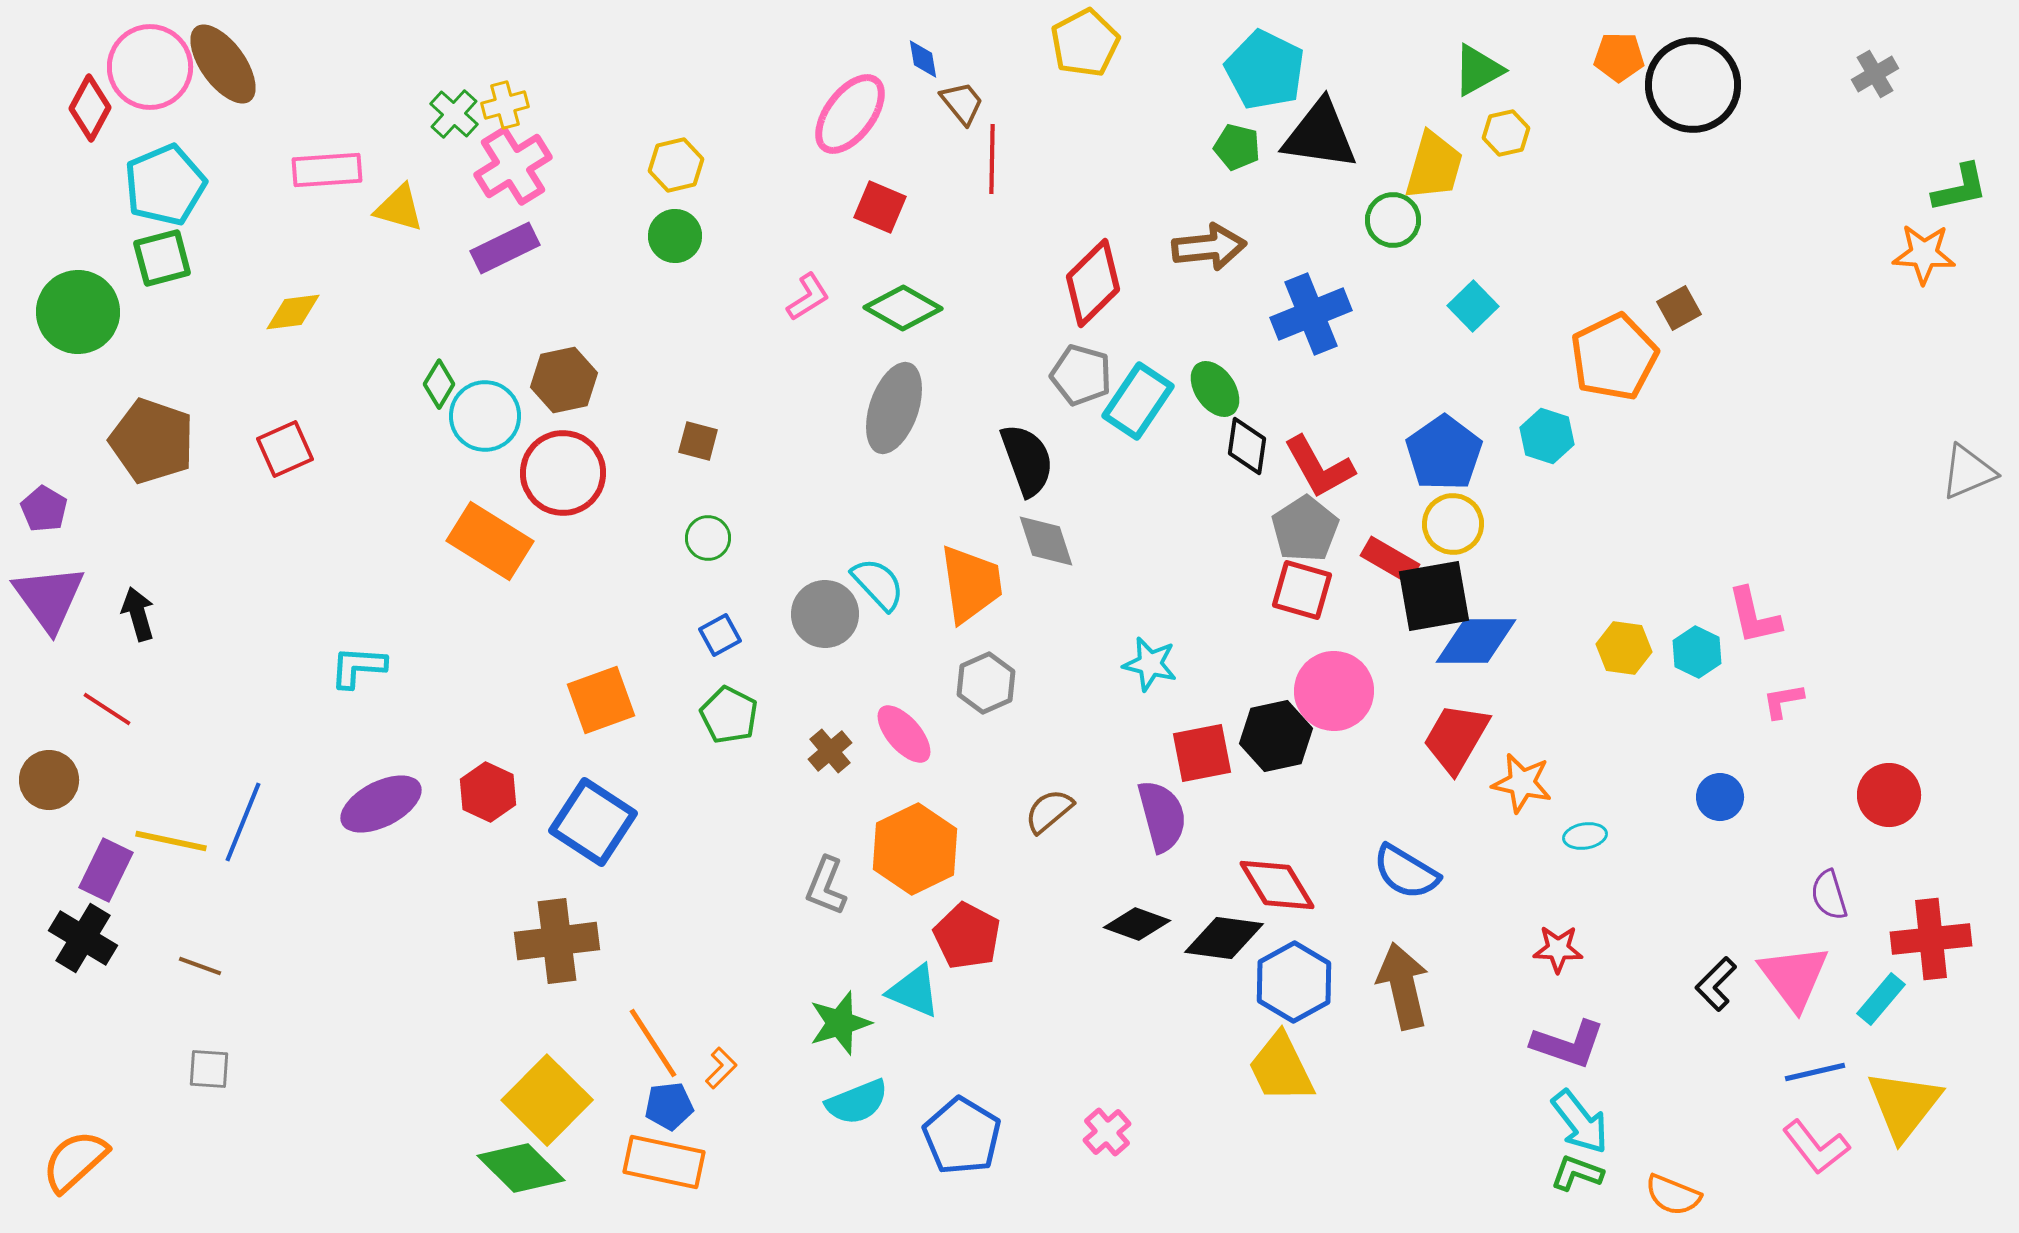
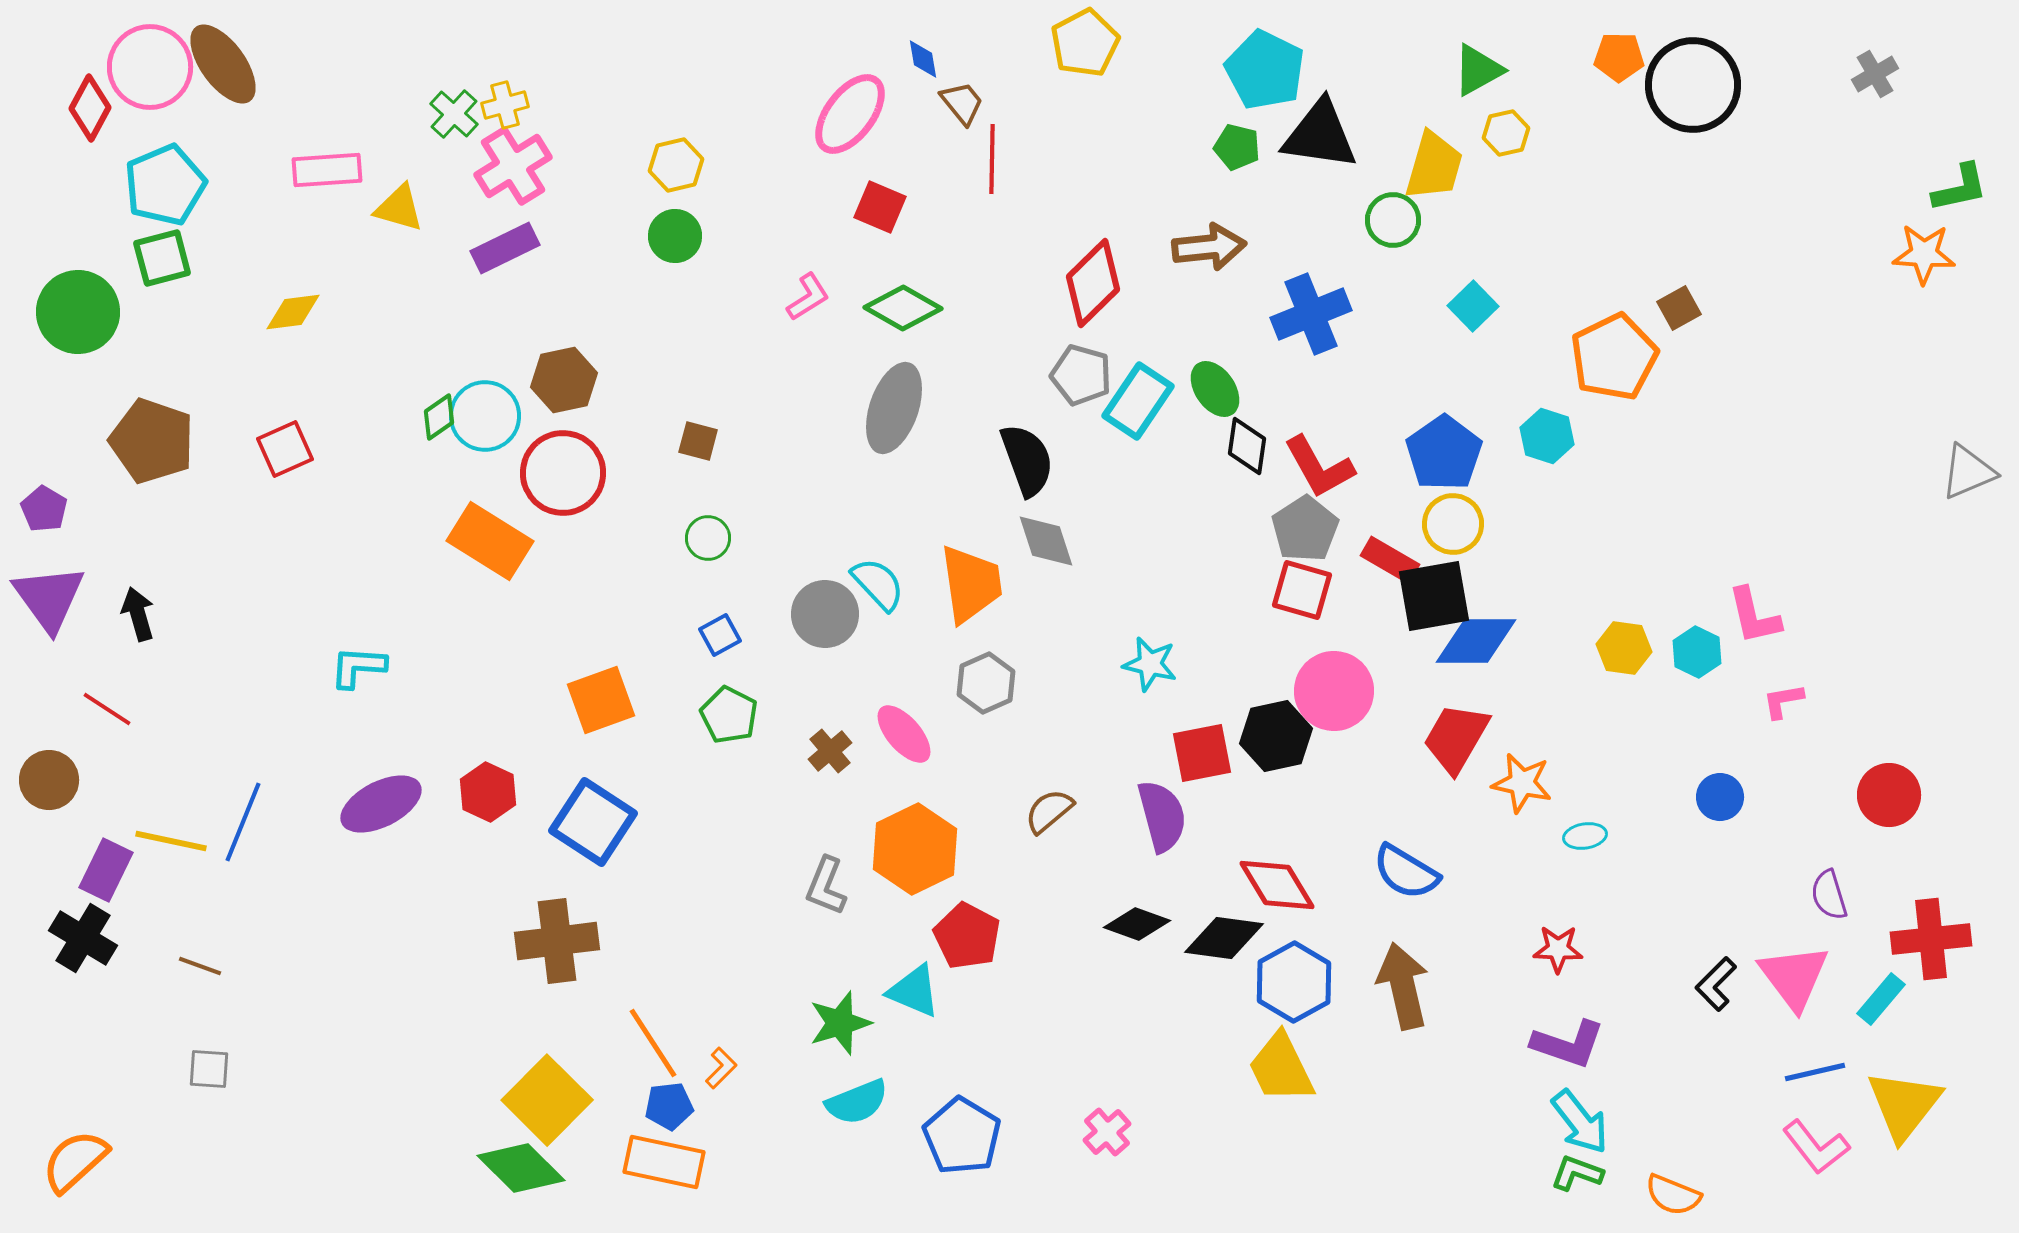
green diamond at (439, 384): moved 33 px down; rotated 24 degrees clockwise
